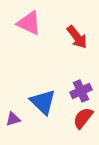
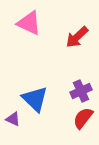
red arrow: rotated 85 degrees clockwise
blue triangle: moved 8 px left, 3 px up
purple triangle: rotated 42 degrees clockwise
